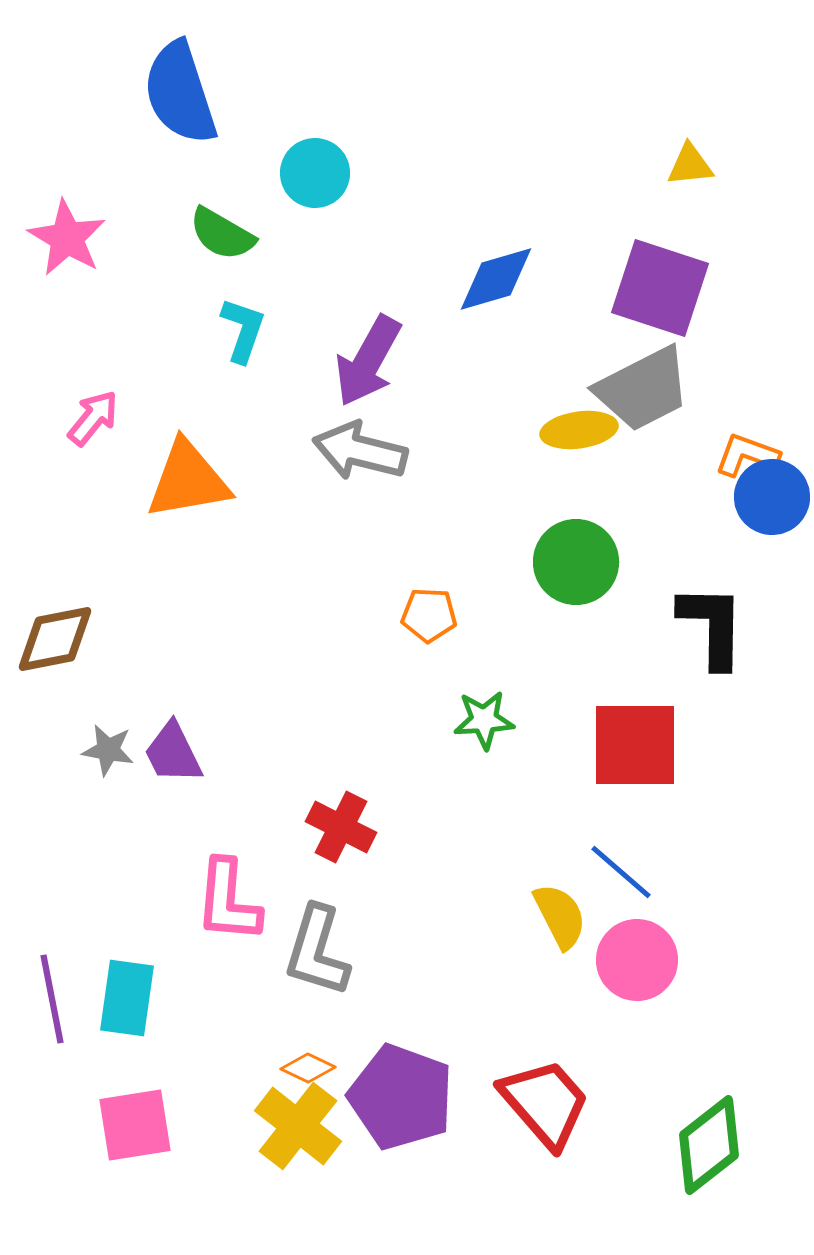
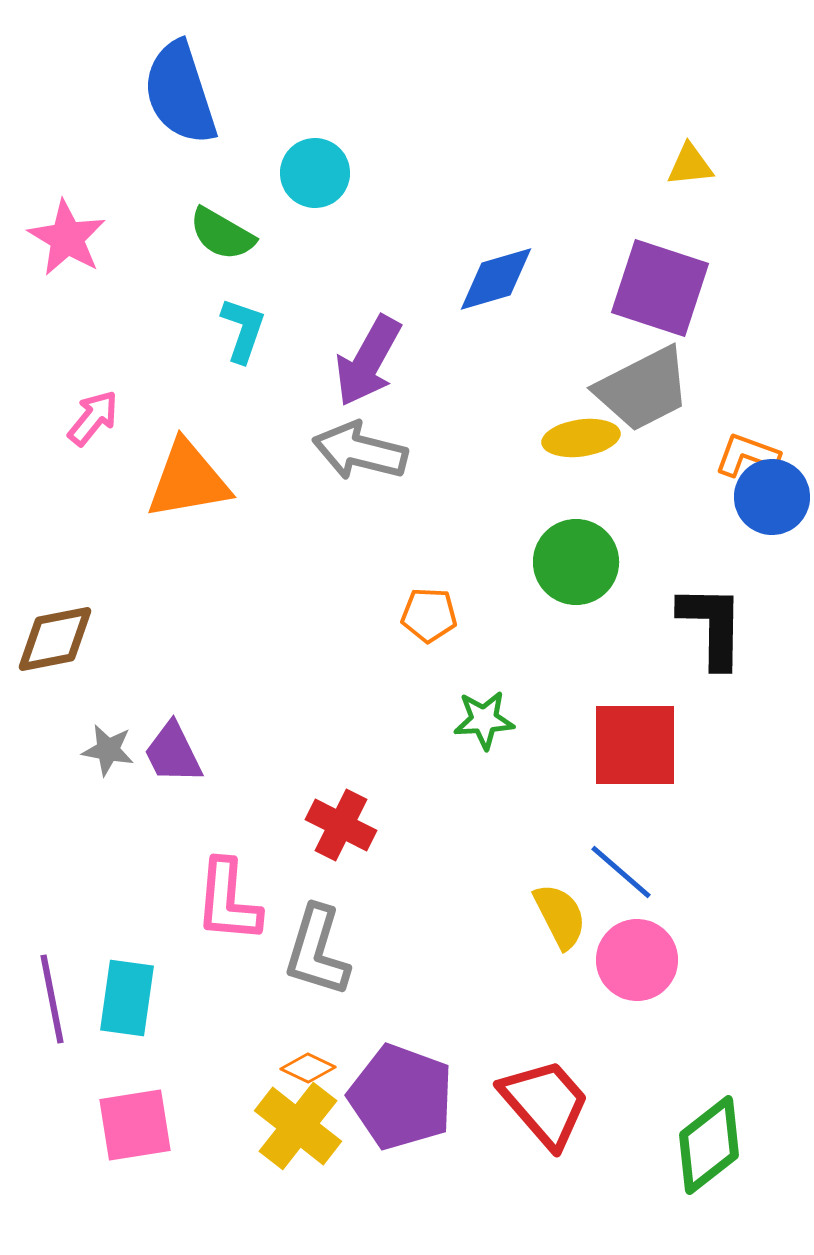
yellow ellipse: moved 2 px right, 8 px down
red cross: moved 2 px up
